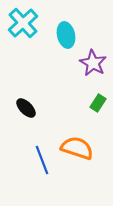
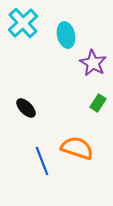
blue line: moved 1 px down
